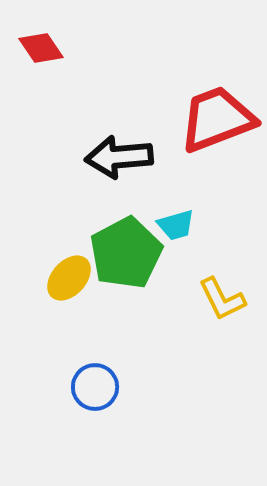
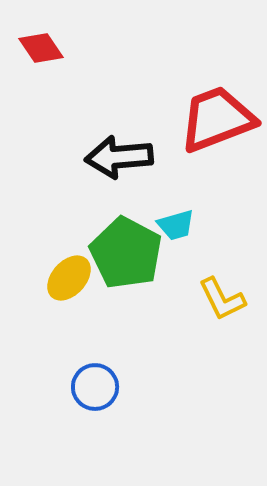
green pentagon: rotated 16 degrees counterclockwise
